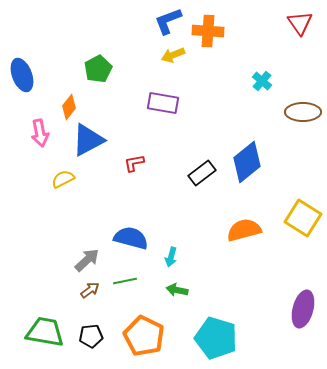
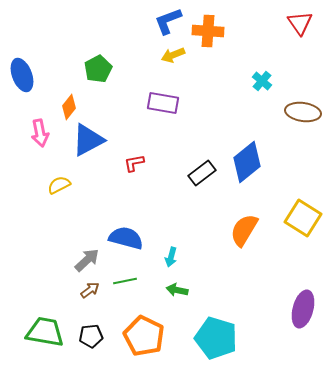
brown ellipse: rotated 8 degrees clockwise
yellow semicircle: moved 4 px left, 6 px down
orange semicircle: rotated 44 degrees counterclockwise
blue semicircle: moved 5 px left
